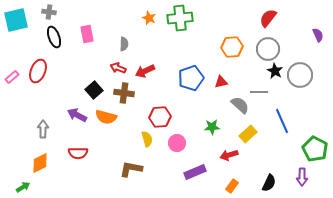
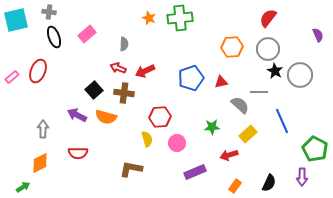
pink rectangle at (87, 34): rotated 60 degrees clockwise
orange rectangle at (232, 186): moved 3 px right
